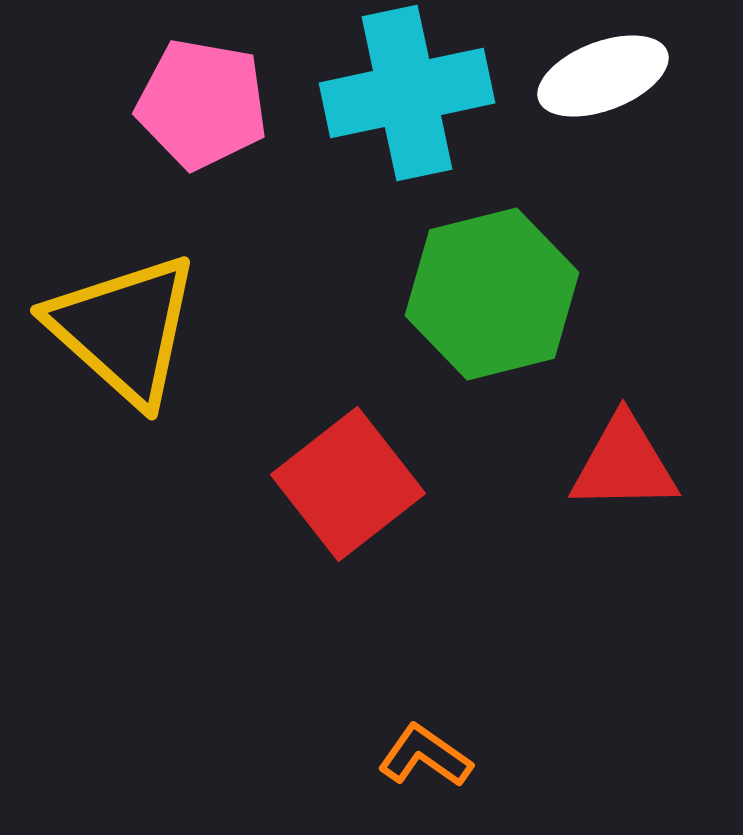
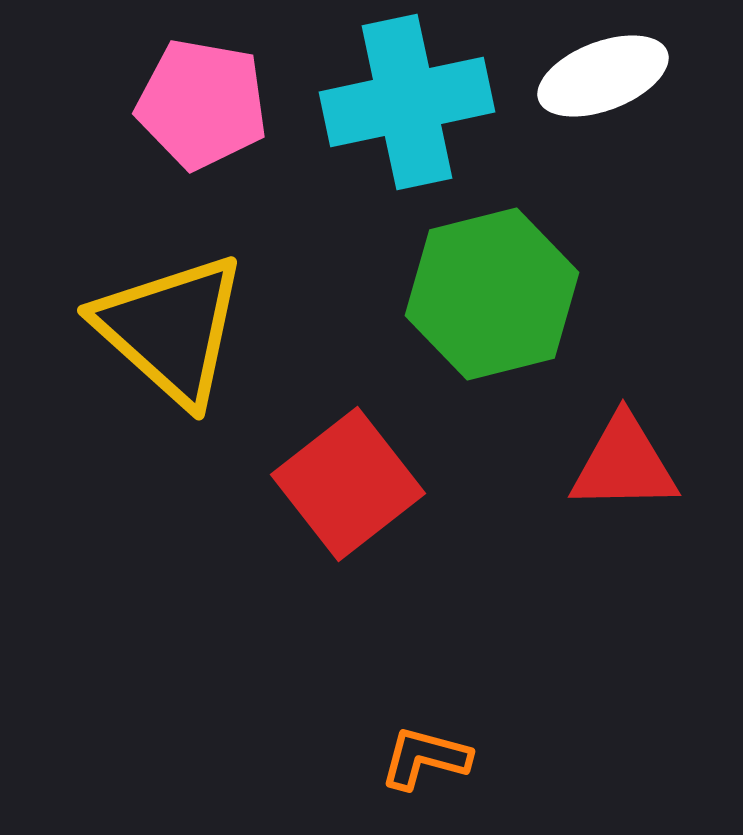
cyan cross: moved 9 px down
yellow triangle: moved 47 px right
orange L-shape: moved 2 px down; rotated 20 degrees counterclockwise
